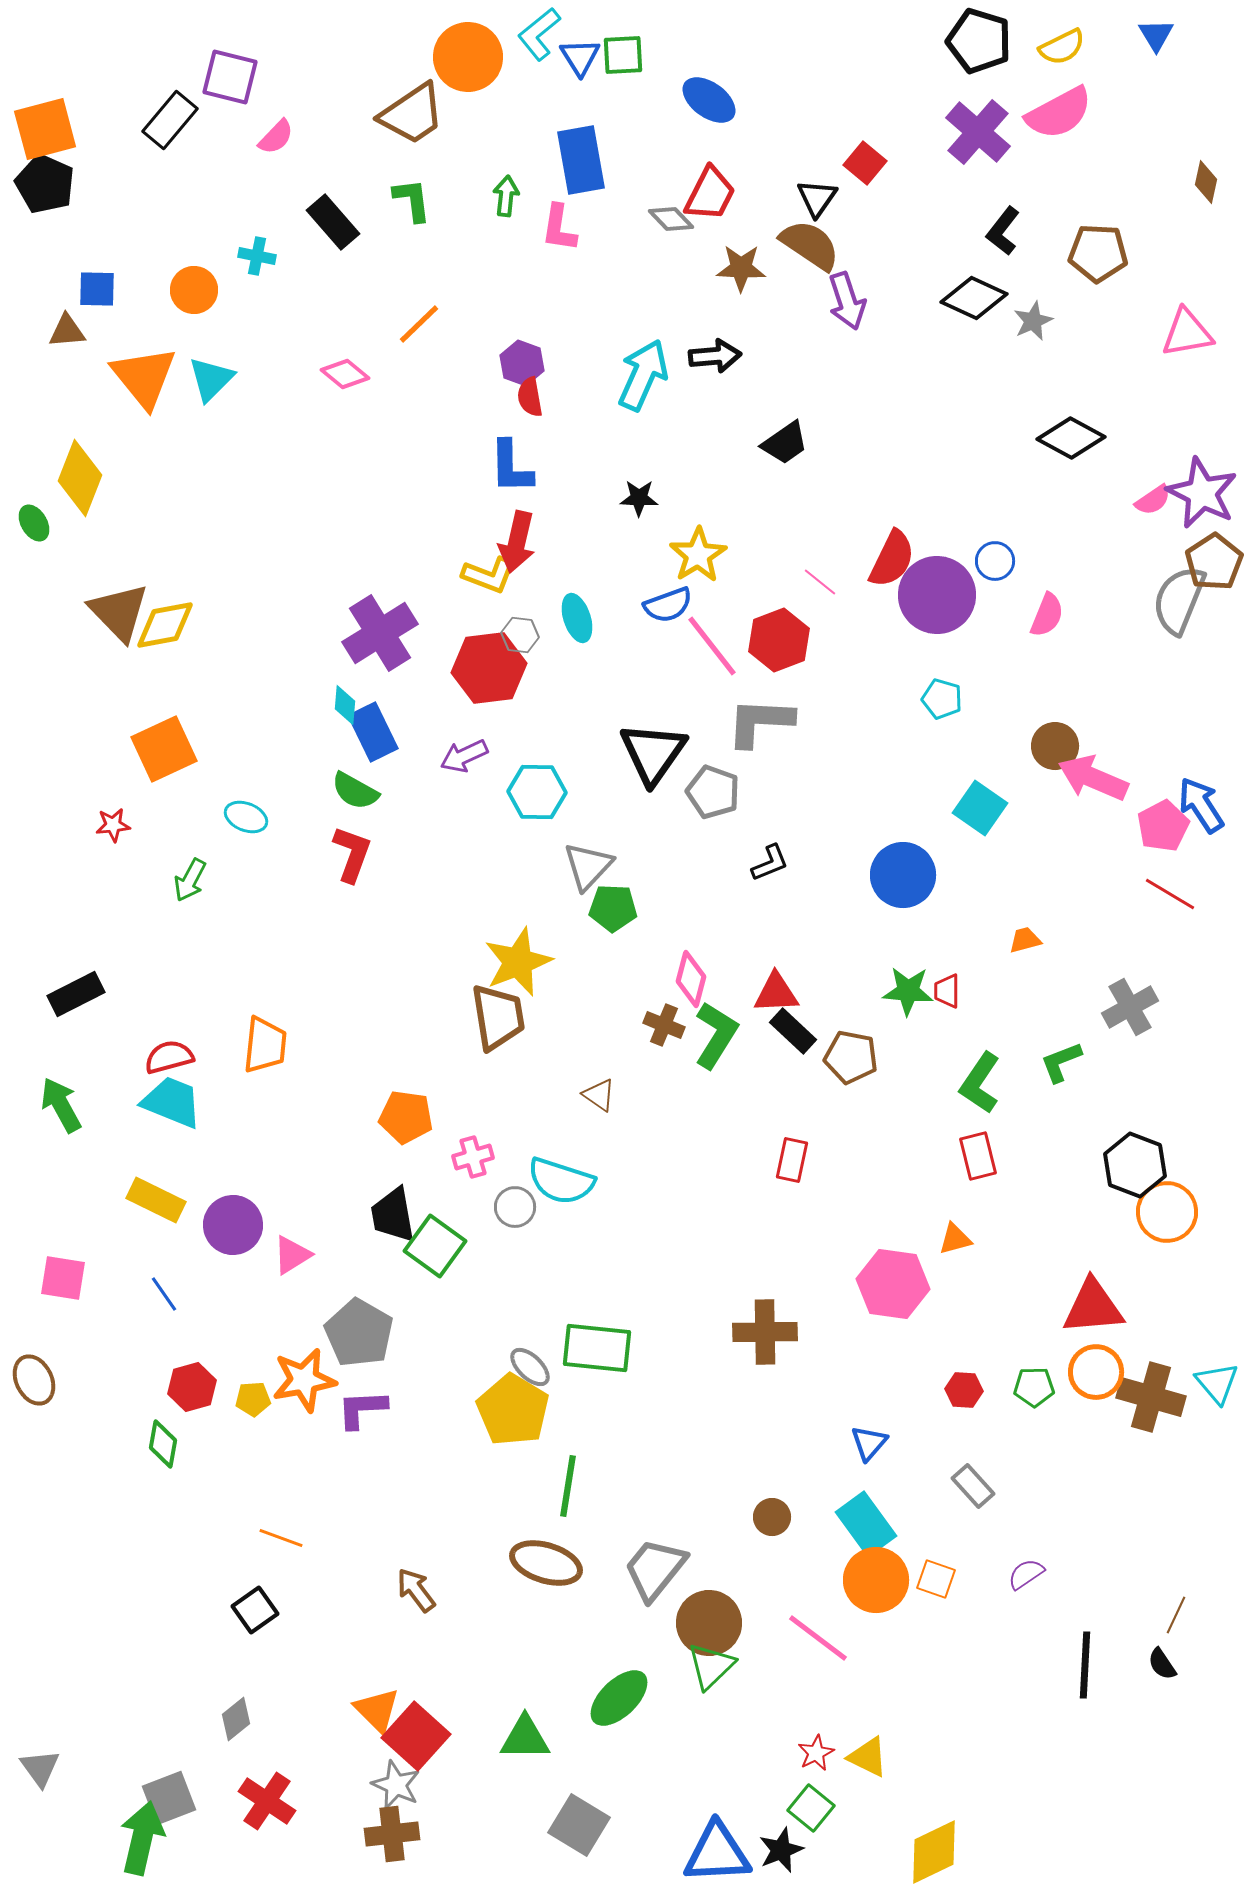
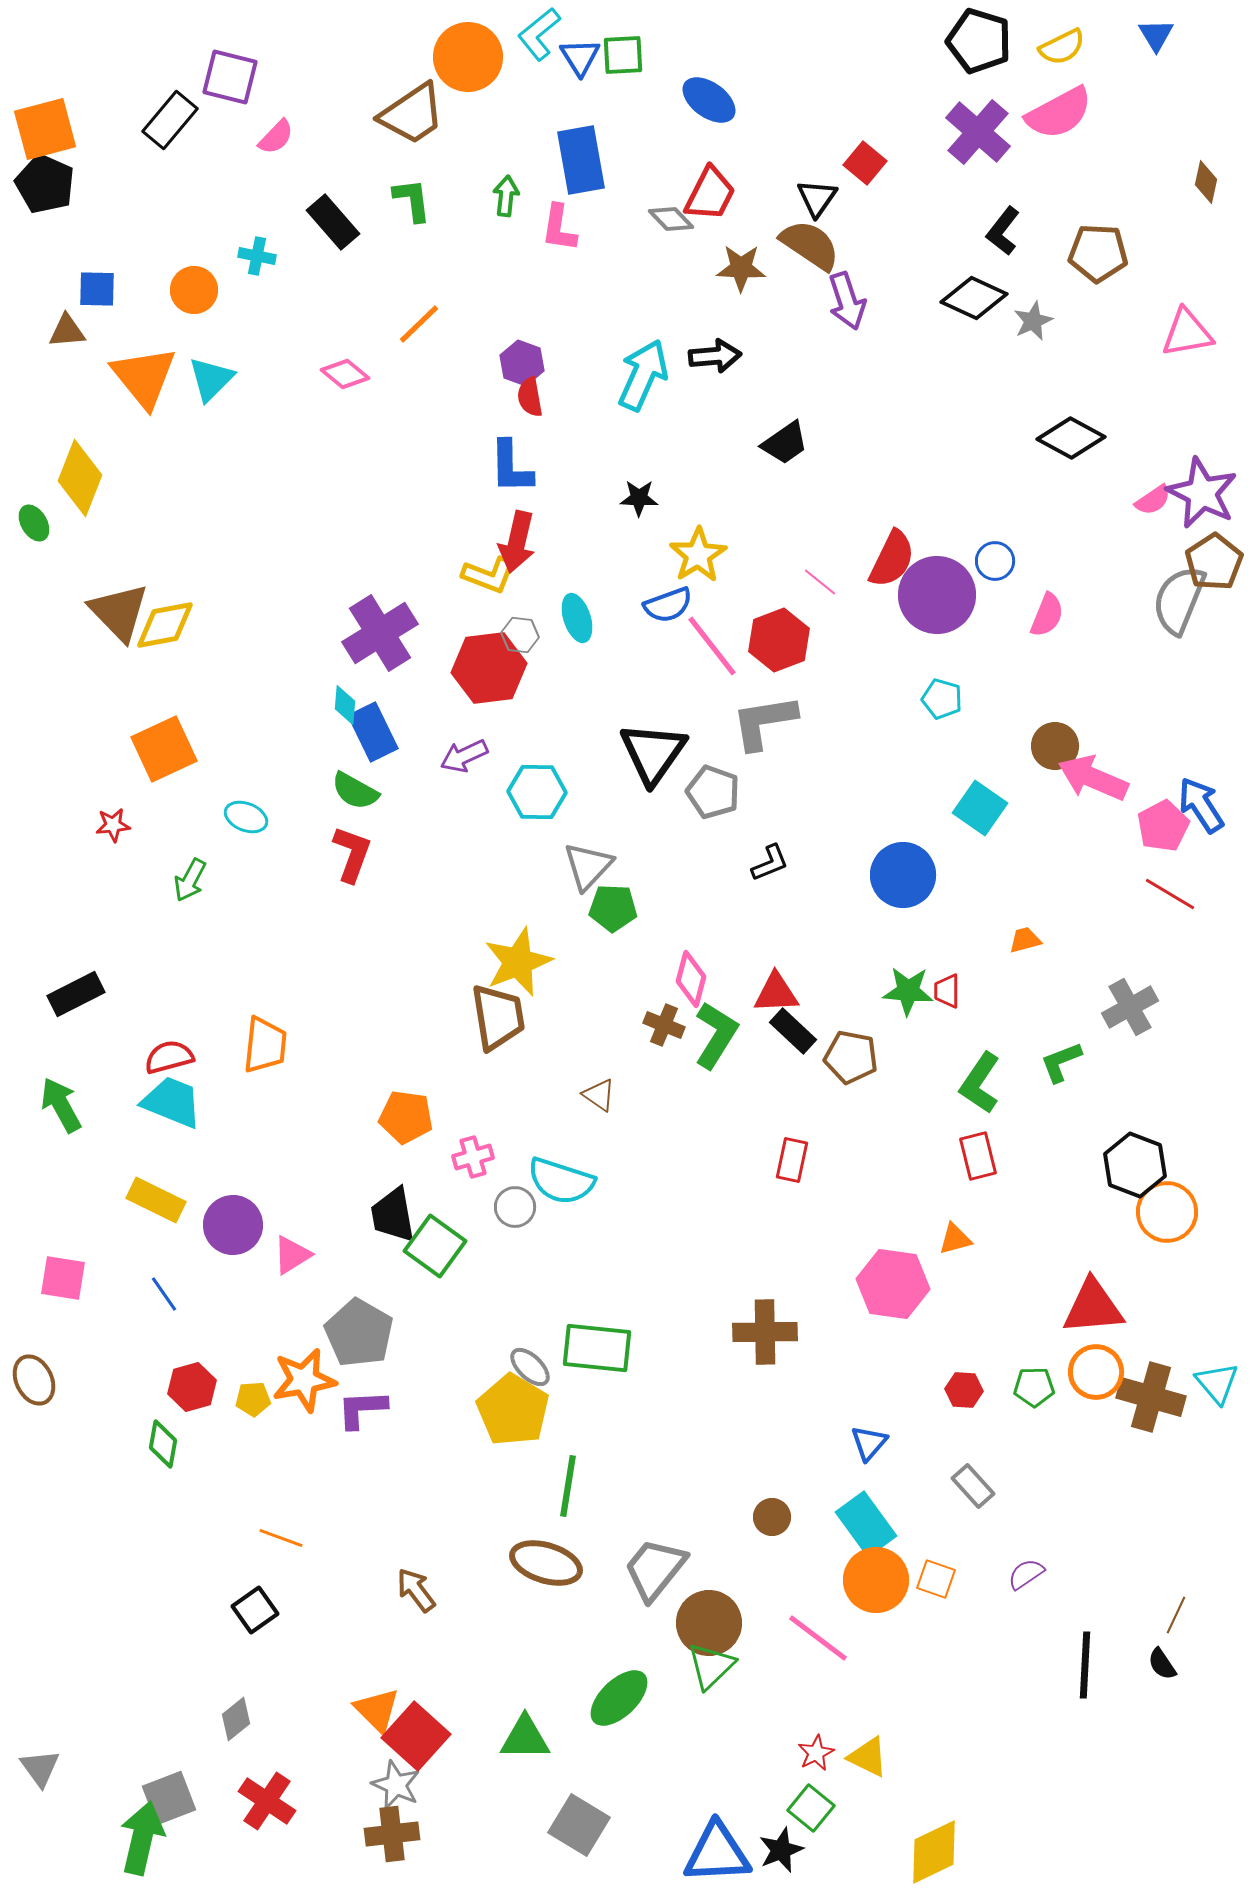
gray L-shape at (760, 722): moved 4 px right; rotated 12 degrees counterclockwise
